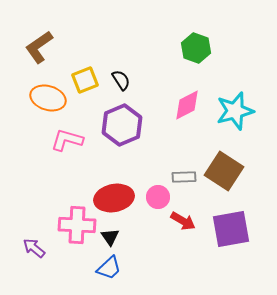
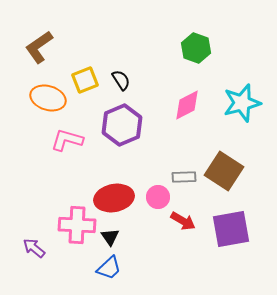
cyan star: moved 7 px right, 8 px up
